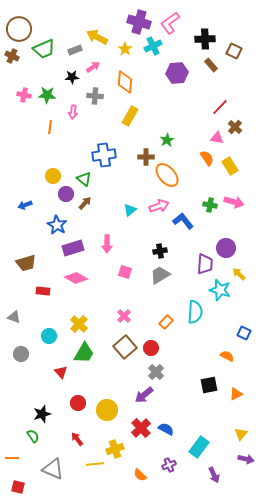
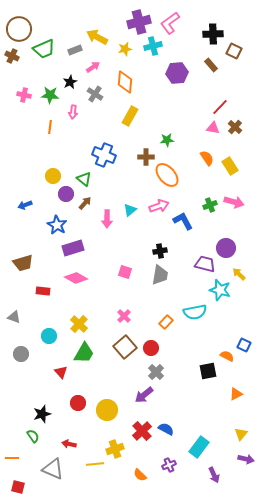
purple cross at (139, 22): rotated 30 degrees counterclockwise
black cross at (205, 39): moved 8 px right, 5 px up
cyan cross at (153, 46): rotated 12 degrees clockwise
yellow star at (125, 49): rotated 24 degrees clockwise
black star at (72, 77): moved 2 px left, 5 px down; rotated 24 degrees counterclockwise
green star at (47, 95): moved 3 px right
gray cross at (95, 96): moved 2 px up; rotated 28 degrees clockwise
pink triangle at (217, 138): moved 4 px left, 10 px up
green star at (167, 140): rotated 24 degrees clockwise
blue cross at (104, 155): rotated 30 degrees clockwise
green cross at (210, 205): rotated 32 degrees counterclockwise
blue L-shape at (183, 221): rotated 10 degrees clockwise
pink arrow at (107, 244): moved 25 px up
brown trapezoid at (26, 263): moved 3 px left
purple trapezoid at (205, 264): rotated 80 degrees counterclockwise
gray trapezoid at (160, 275): rotated 130 degrees clockwise
cyan semicircle at (195, 312): rotated 75 degrees clockwise
blue square at (244, 333): moved 12 px down
black square at (209, 385): moved 1 px left, 14 px up
red cross at (141, 428): moved 1 px right, 3 px down
red arrow at (77, 439): moved 8 px left, 5 px down; rotated 40 degrees counterclockwise
